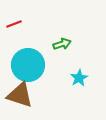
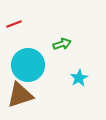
brown triangle: rotated 36 degrees counterclockwise
